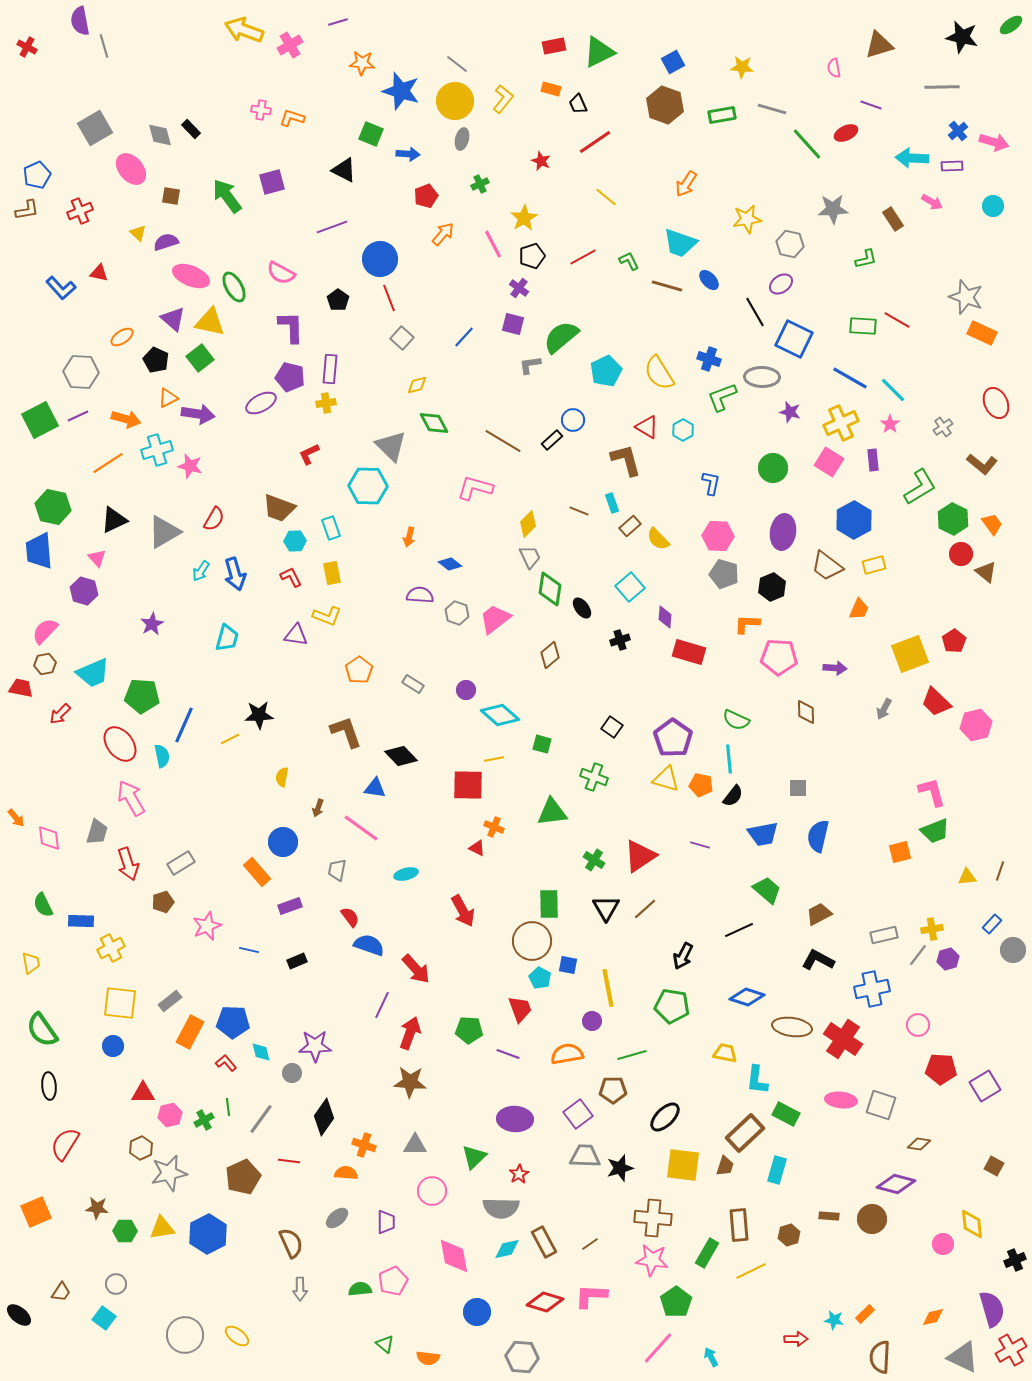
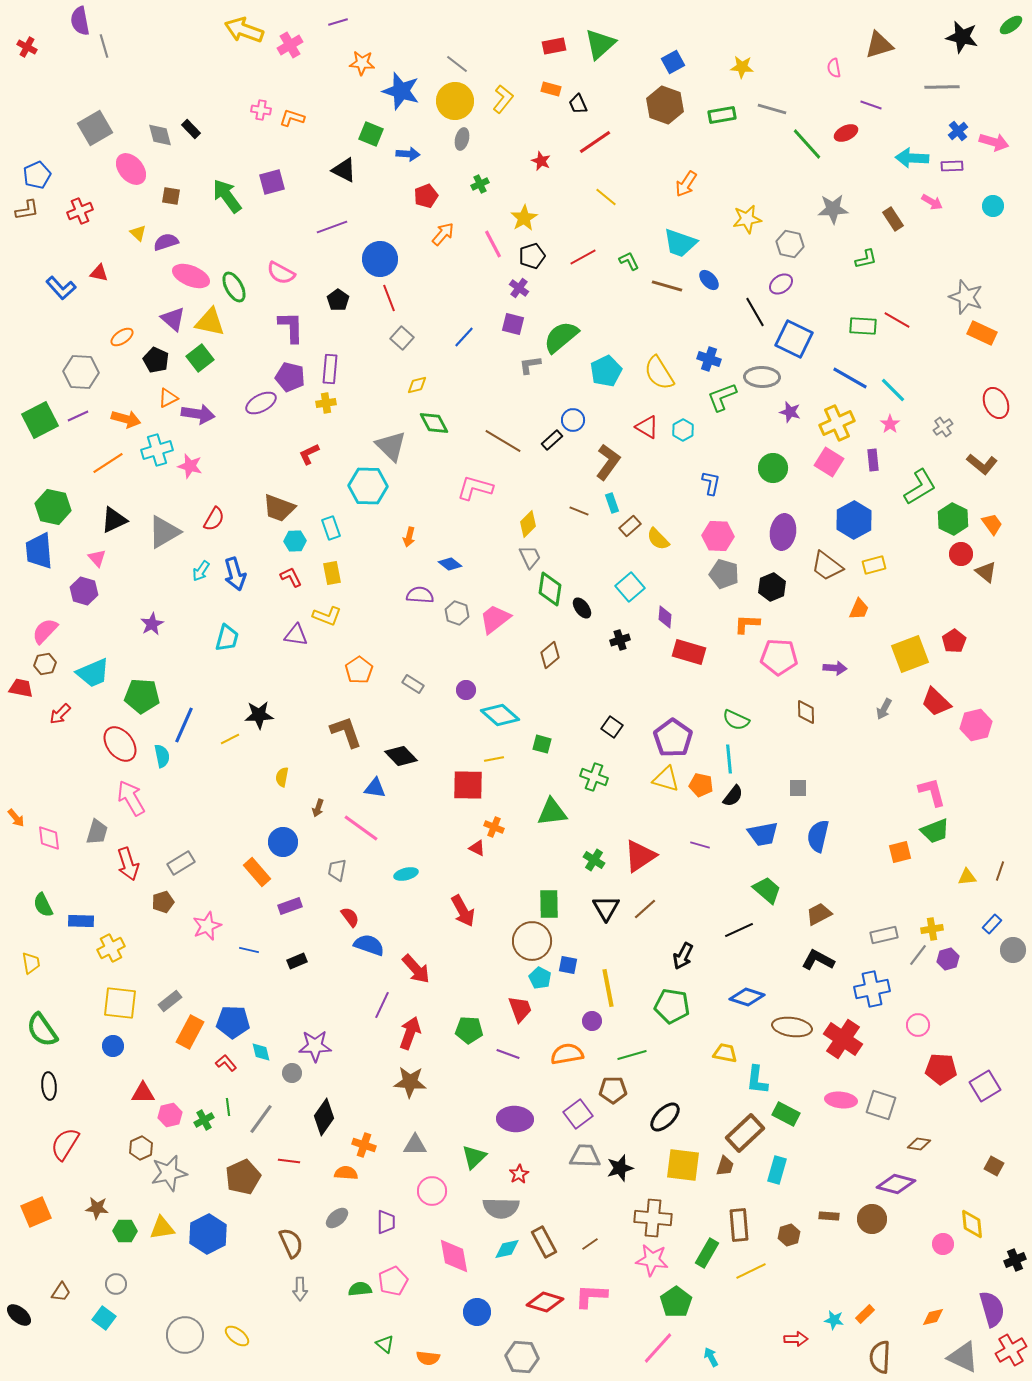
green triangle at (599, 52): moved 1 px right, 8 px up; rotated 16 degrees counterclockwise
yellow cross at (841, 423): moved 4 px left
brown L-shape at (626, 460): moved 18 px left, 2 px down; rotated 51 degrees clockwise
